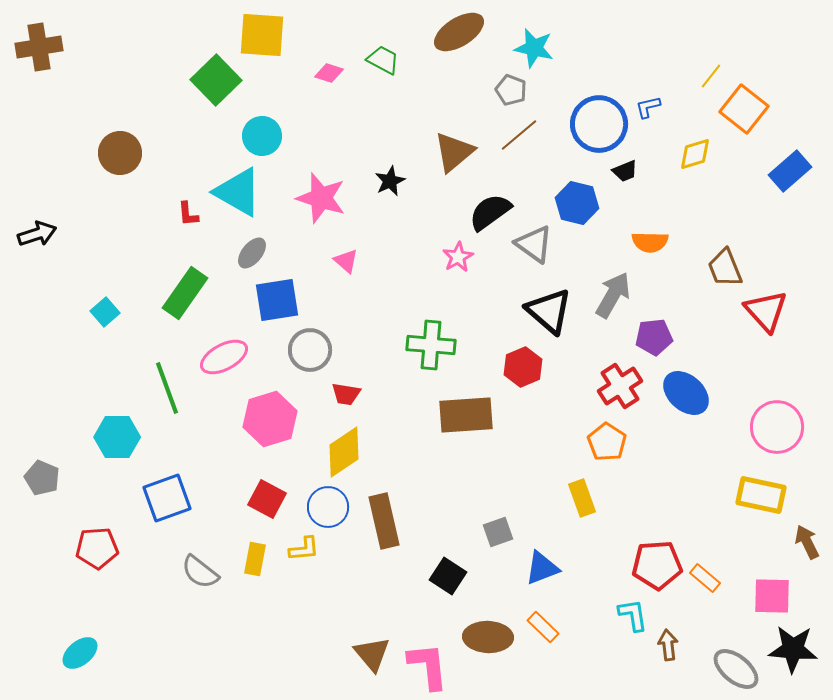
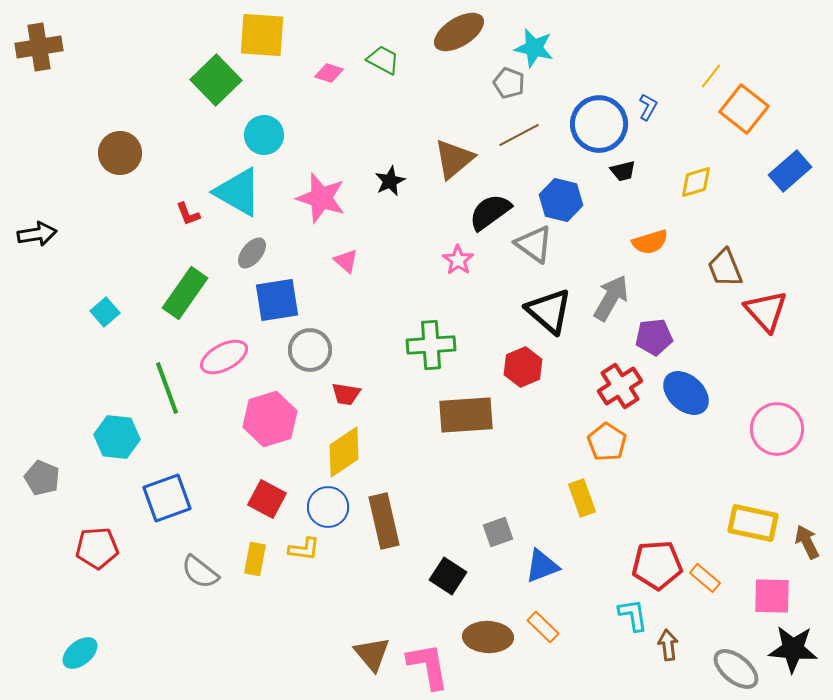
gray pentagon at (511, 90): moved 2 px left, 7 px up
blue L-shape at (648, 107): rotated 132 degrees clockwise
brown line at (519, 135): rotated 12 degrees clockwise
cyan circle at (262, 136): moved 2 px right, 1 px up
brown triangle at (454, 152): moved 7 px down
yellow diamond at (695, 154): moved 1 px right, 28 px down
black trapezoid at (625, 171): moved 2 px left; rotated 8 degrees clockwise
blue hexagon at (577, 203): moved 16 px left, 3 px up
red L-shape at (188, 214): rotated 16 degrees counterclockwise
black arrow at (37, 234): rotated 9 degrees clockwise
orange semicircle at (650, 242): rotated 18 degrees counterclockwise
pink star at (458, 257): moved 3 px down; rotated 8 degrees counterclockwise
gray arrow at (613, 295): moved 2 px left, 3 px down
green cross at (431, 345): rotated 9 degrees counterclockwise
pink circle at (777, 427): moved 2 px down
cyan hexagon at (117, 437): rotated 6 degrees clockwise
yellow rectangle at (761, 495): moved 8 px left, 28 px down
yellow L-shape at (304, 549): rotated 12 degrees clockwise
blue triangle at (542, 568): moved 2 px up
pink L-shape at (428, 666): rotated 4 degrees counterclockwise
